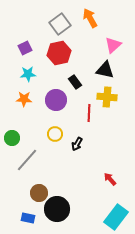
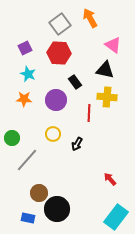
pink triangle: rotated 42 degrees counterclockwise
red hexagon: rotated 15 degrees clockwise
cyan star: rotated 28 degrees clockwise
yellow circle: moved 2 px left
